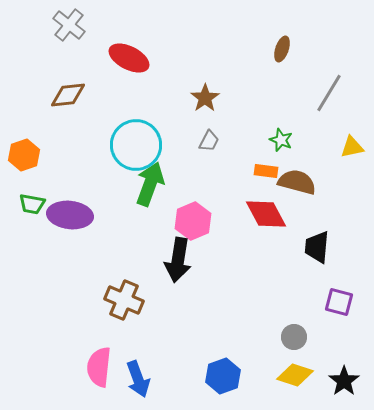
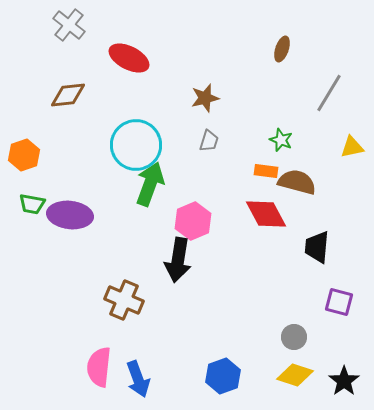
brown star: rotated 20 degrees clockwise
gray trapezoid: rotated 10 degrees counterclockwise
